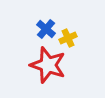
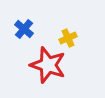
blue cross: moved 22 px left
